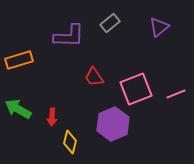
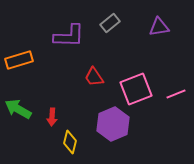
purple triangle: rotated 30 degrees clockwise
